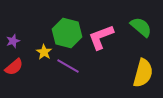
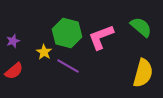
red semicircle: moved 4 px down
